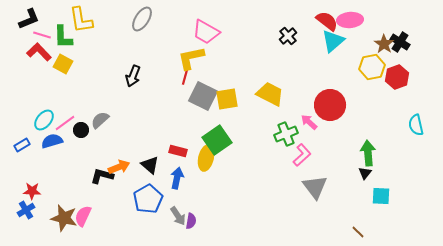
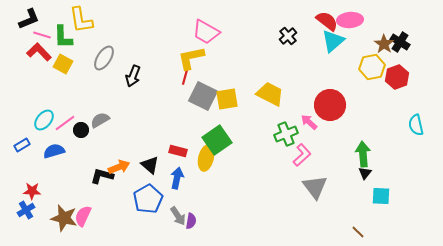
gray ellipse at (142, 19): moved 38 px left, 39 px down
gray semicircle at (100, 120): rotated 12 degrees clockwise
blue semicircle at (52, 141): moved 2 px right, 10 px down
green arrow at (368, 153): moved 5 px left, 1 px down
